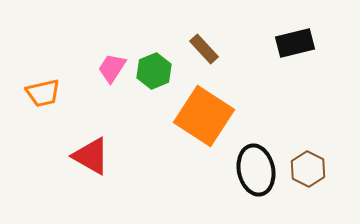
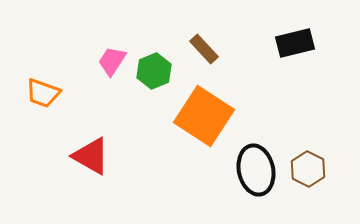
pink trapezoid: moved 7 px up
orange trapezoid: rotated 33 degrees clockwise
